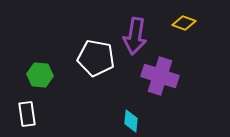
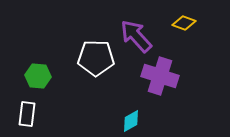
purple arrow: moved 1 px right; rotated 129 degrees clockwise
white pentagon: rotated 9 degrees counterclockwise
green hexagon: moved 2 px left, 1 px down
white rectangle: rotated 15 degrees clockwise
cyan diamond: rotated 55 degrees clockwise
